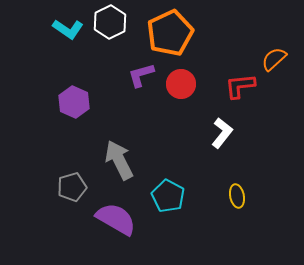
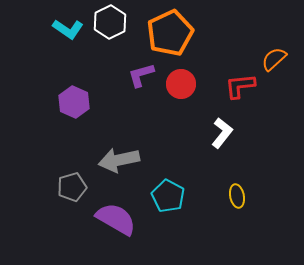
gray arrow: rotated 75 degrees counterclockwise
